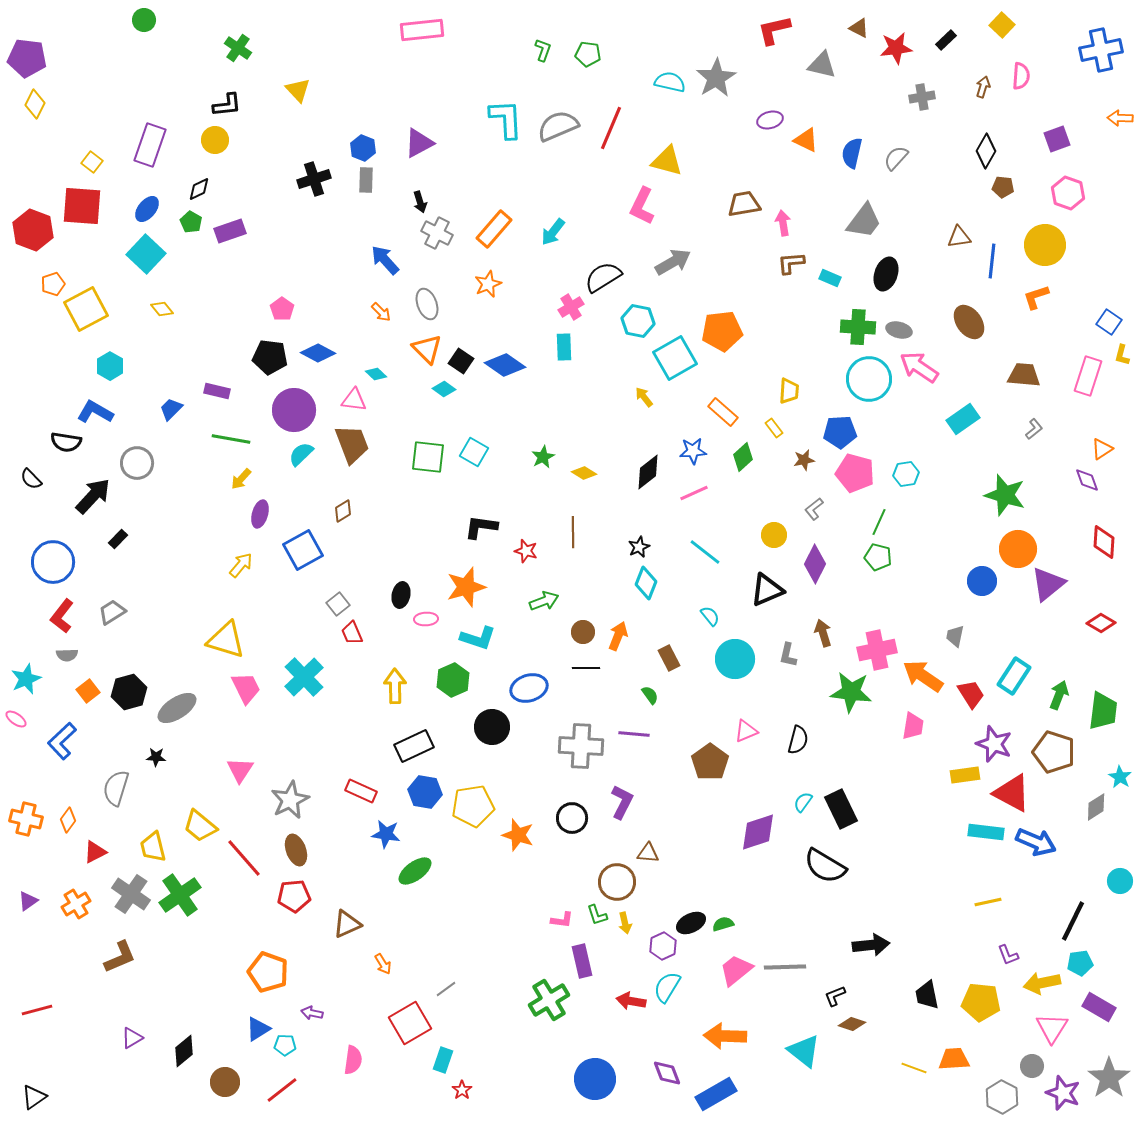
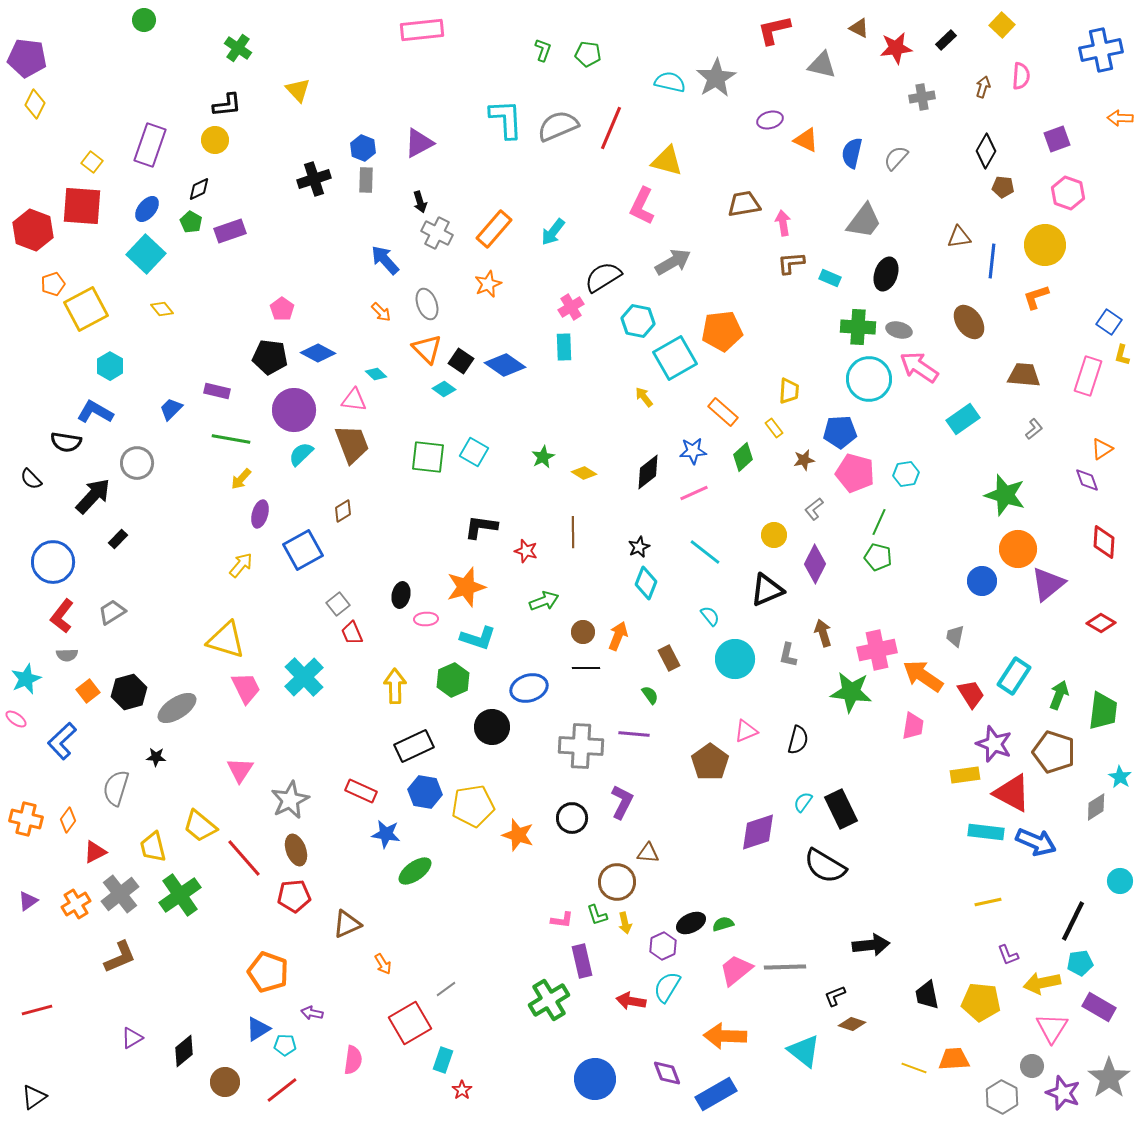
gray cross at (131, 894): moved 11 px left; rotated 18 degrees clockwise
